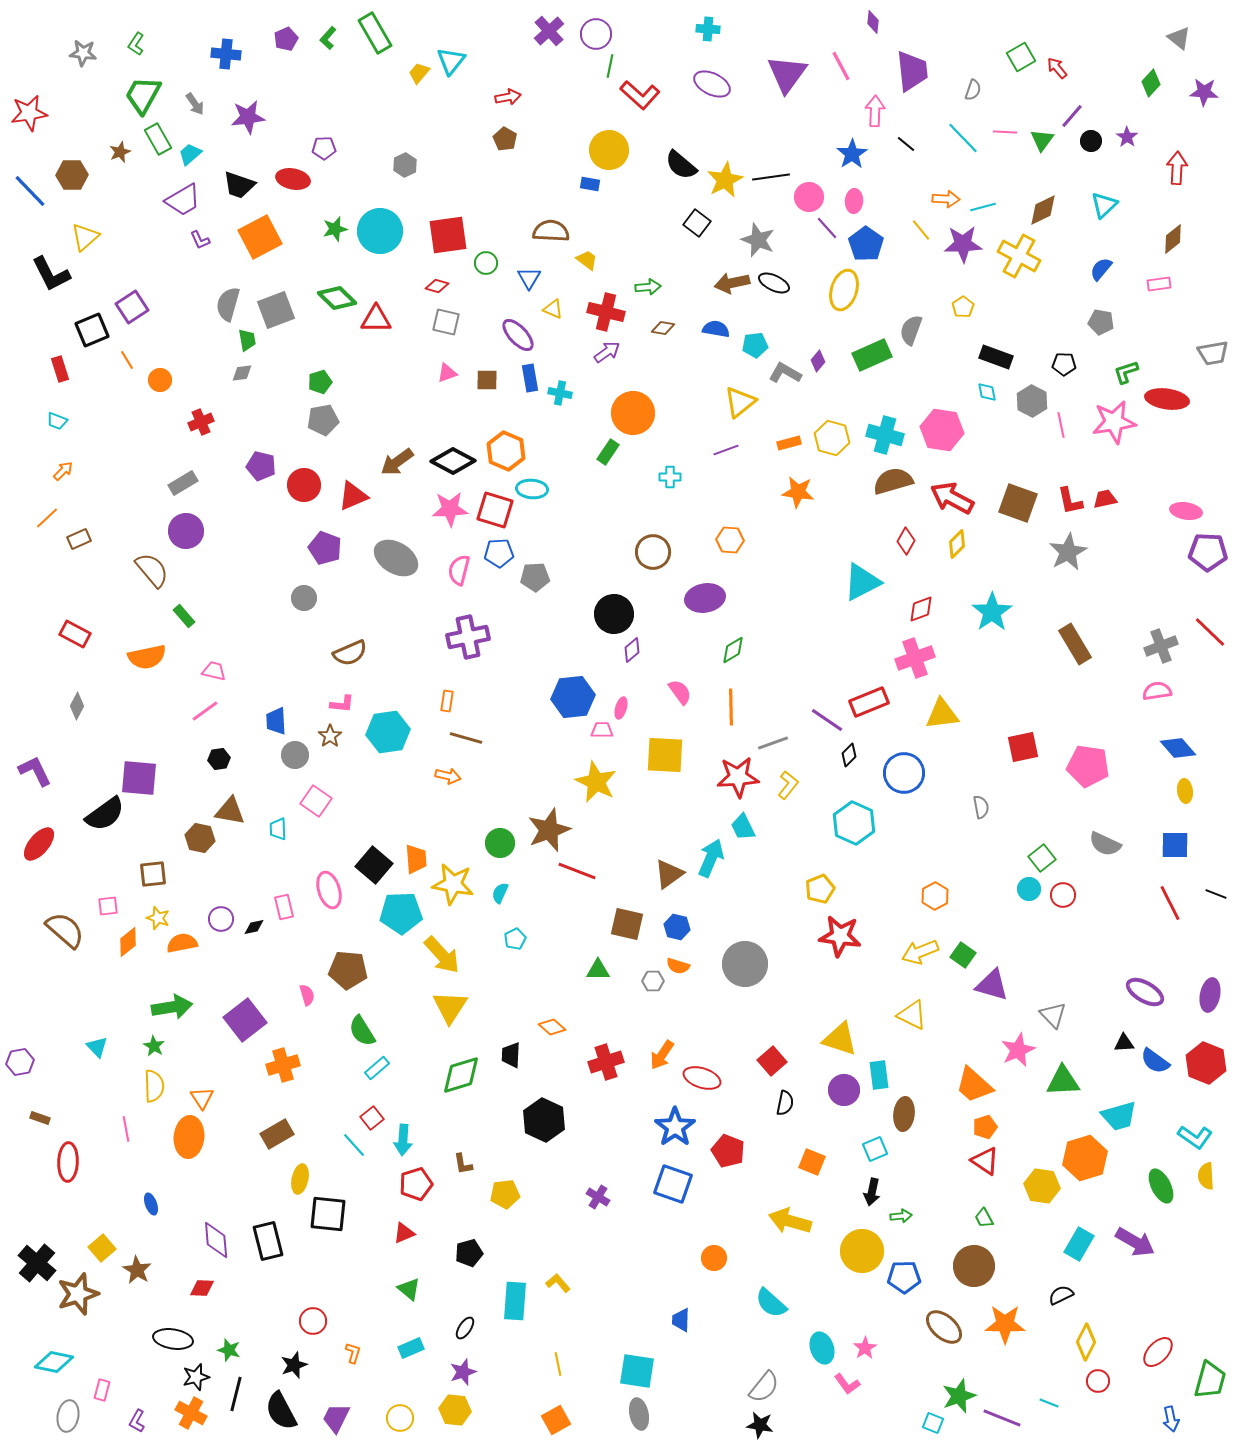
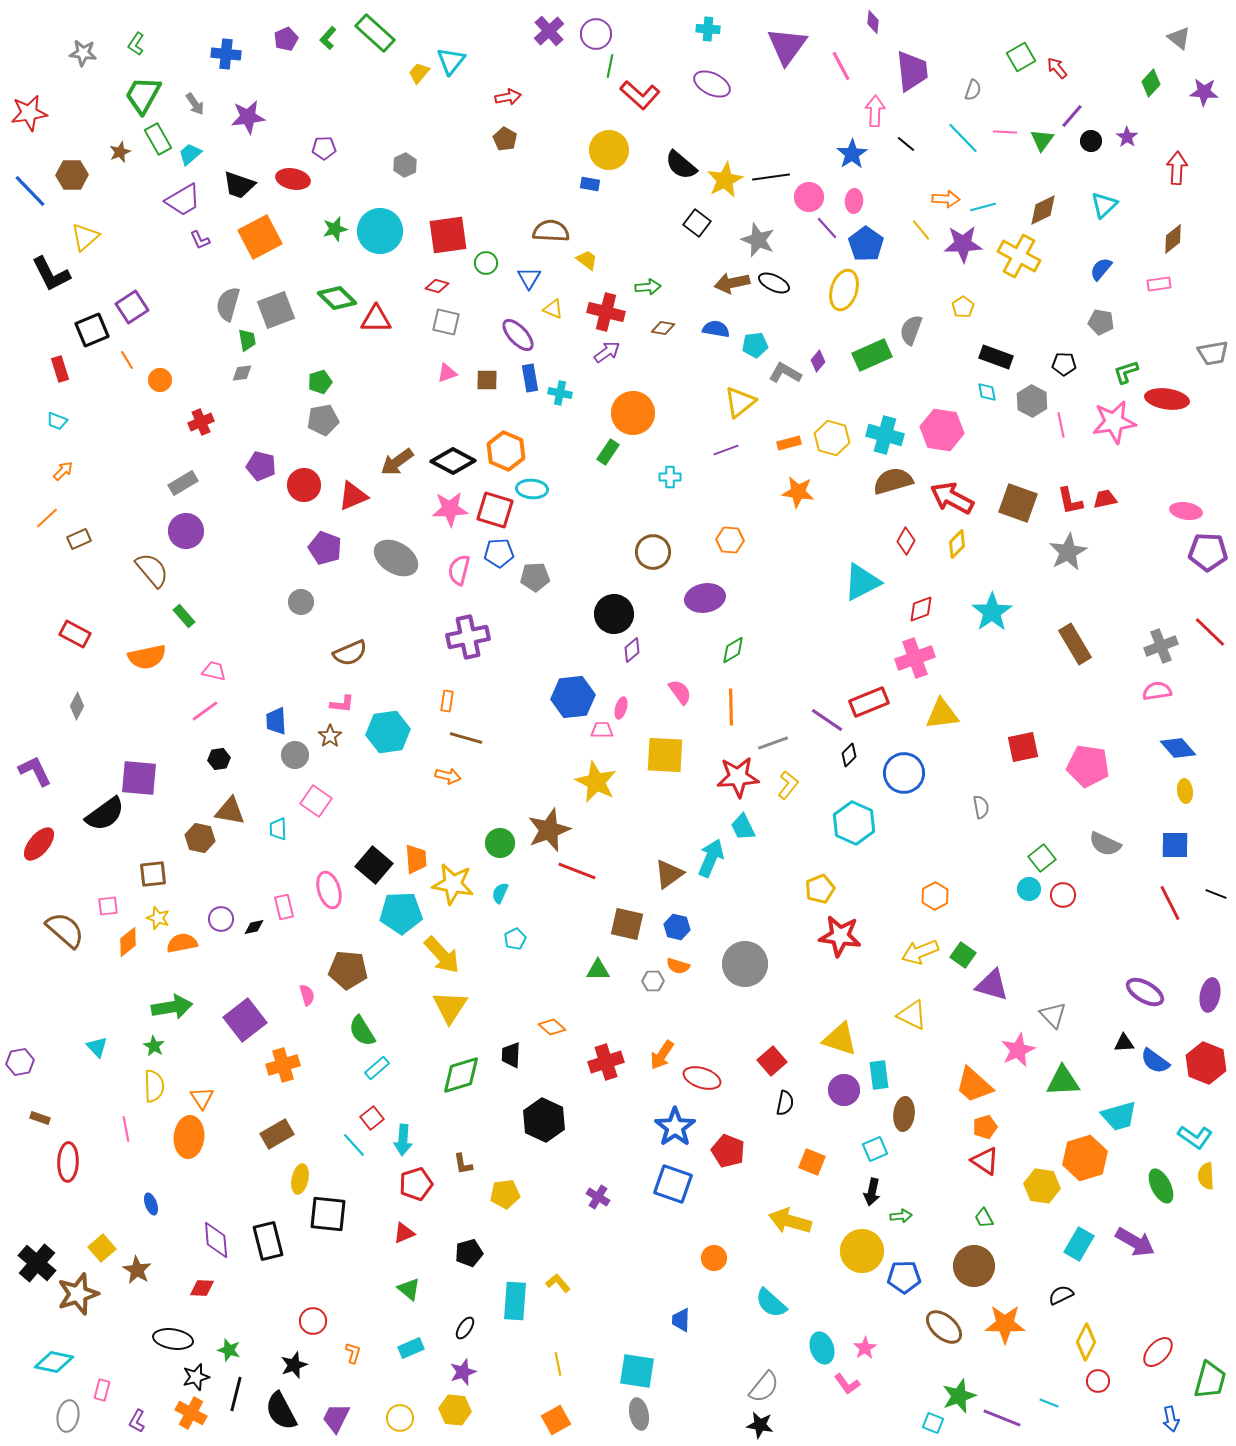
green rectangle at (375, 33): rotated 18 degrees counterclockwise
purple triangle at (787, 74): moved 28 px up
gray circle at (304, 598): moved 3 px left, 4 px down
